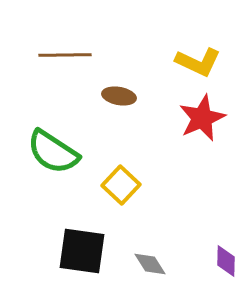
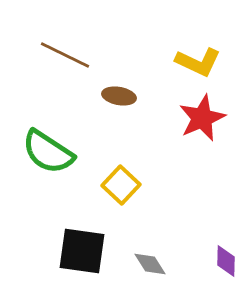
brown line: rotated 27 degrees clockwise
green semicircle: moved 5 px left
